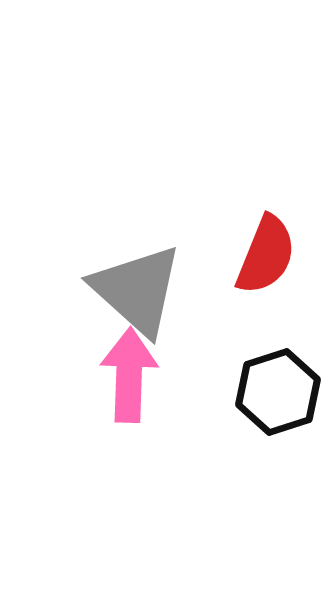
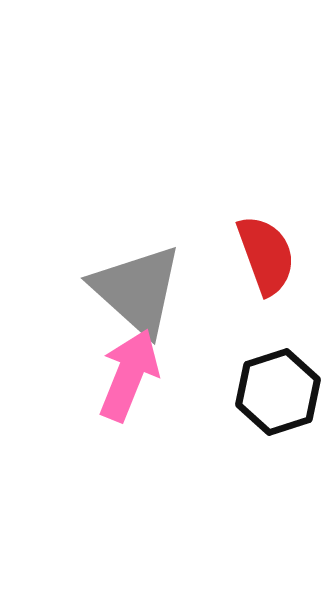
red semicircle: rotated 42 degrees counterclockwise
pink arrow: rotated 20 degrees clockwise
